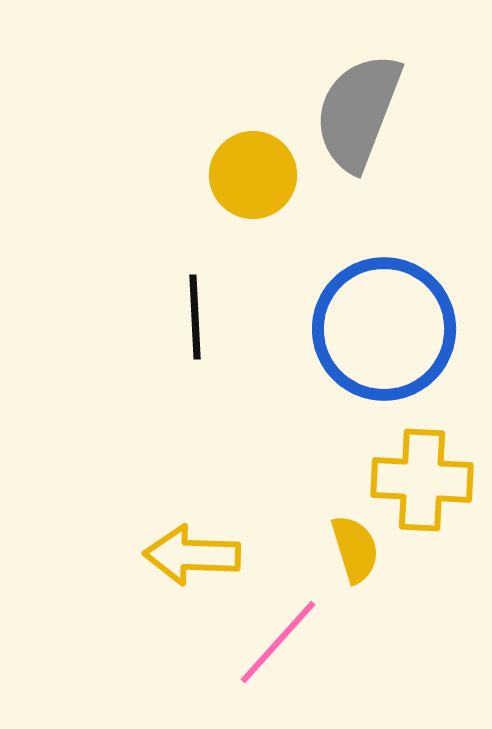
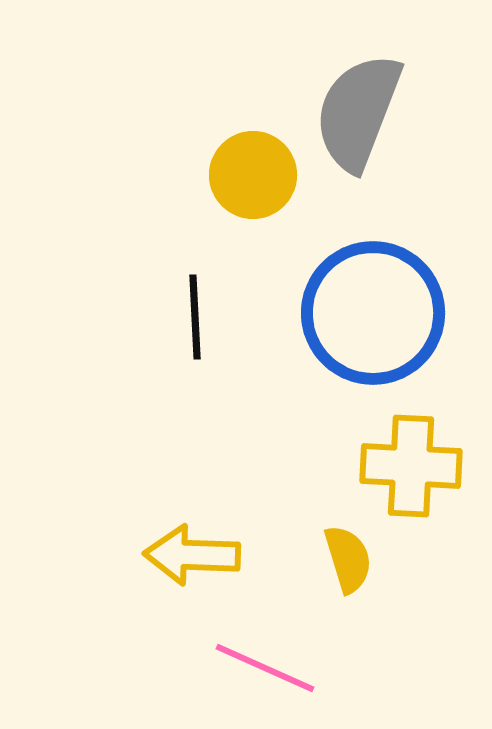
blue circle: moved 11 px left, 16 px up
yellow cross: moved 11 px left, 14 px up
yellow semicircle: moved 7 px left, 10 px down
pink line: moved 13 px left, 26 px down; rotated 72 degrees clockwise
